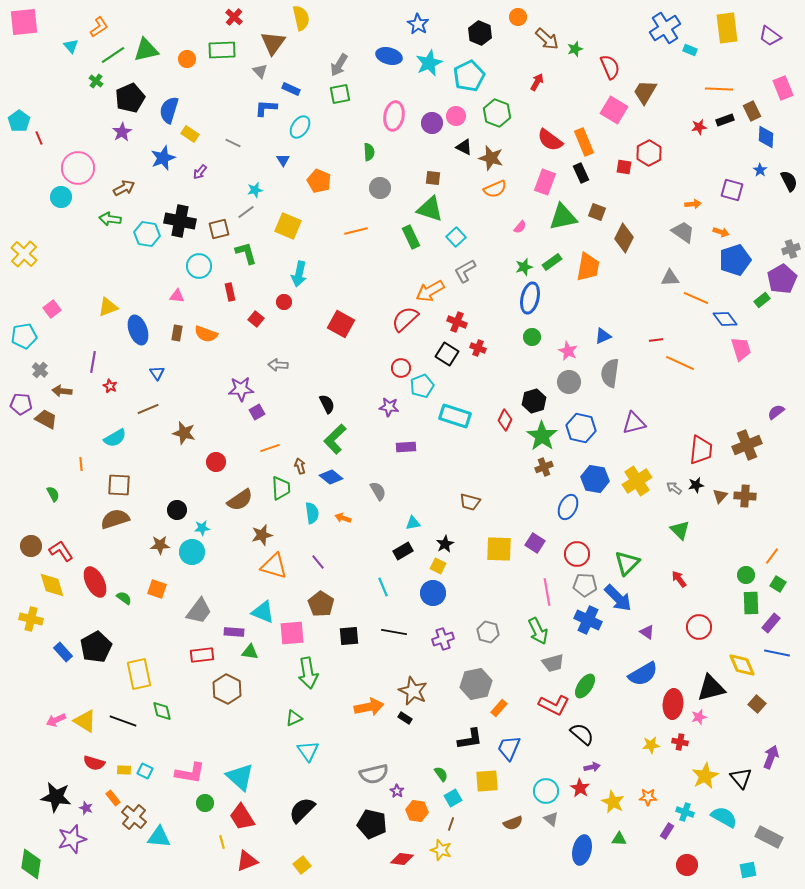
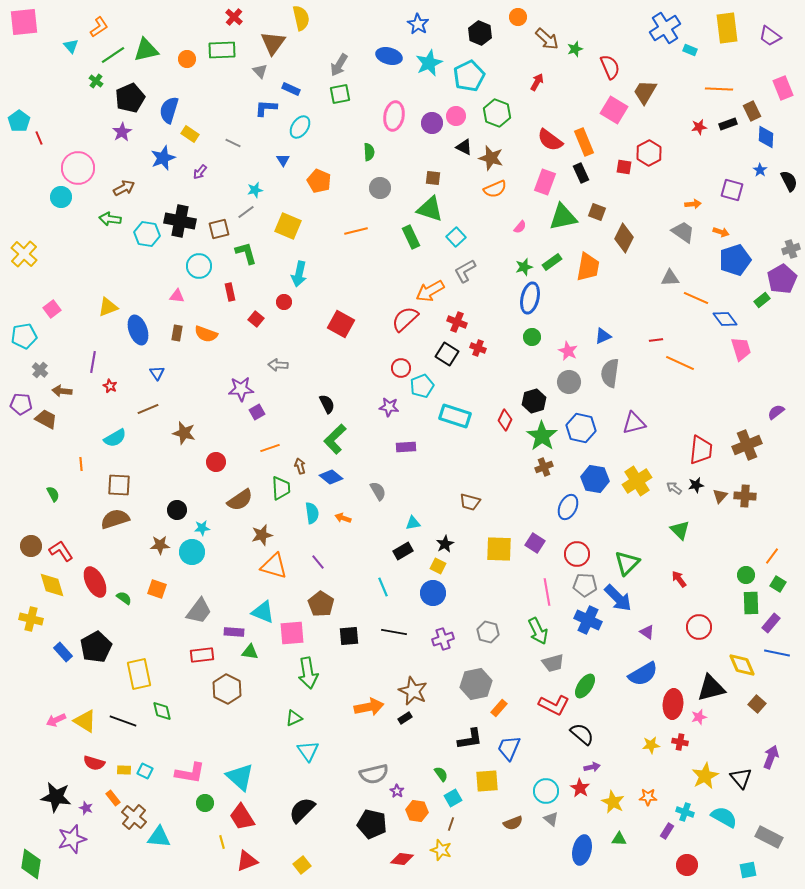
black rectangle at (725, 120): moved 3 px right, 4 px down
black rectangle at (405, 718): rotated 64 degrees counterclockwise
